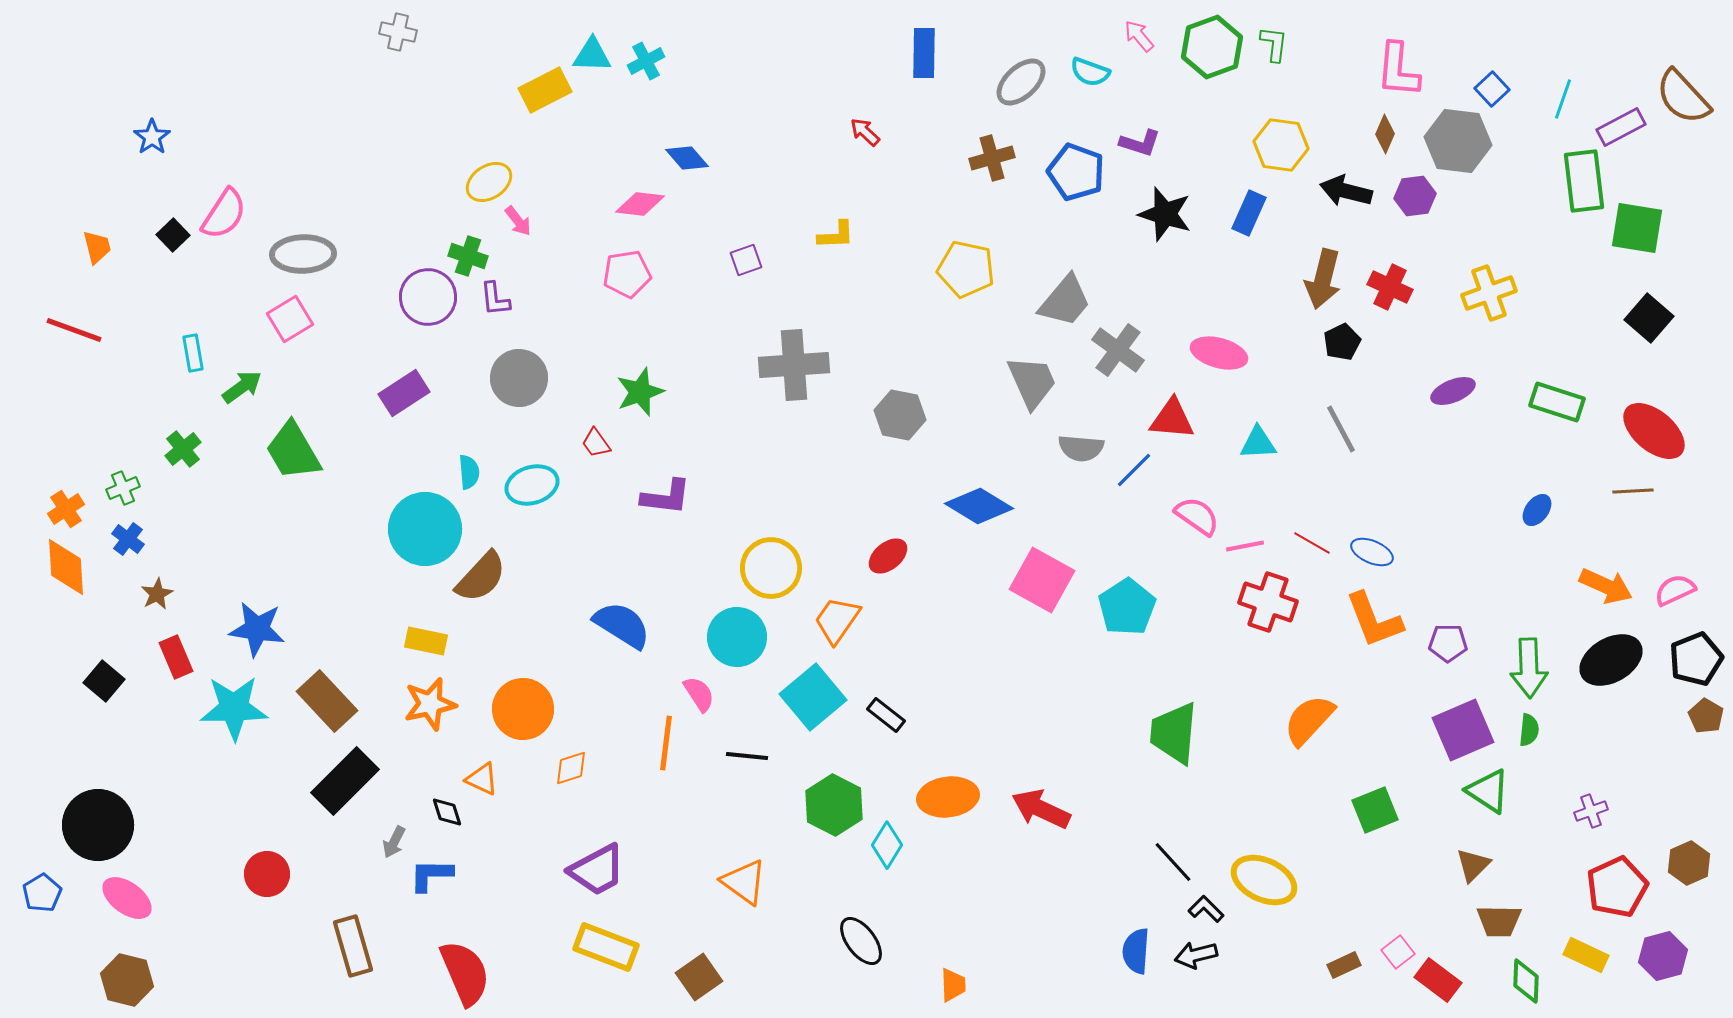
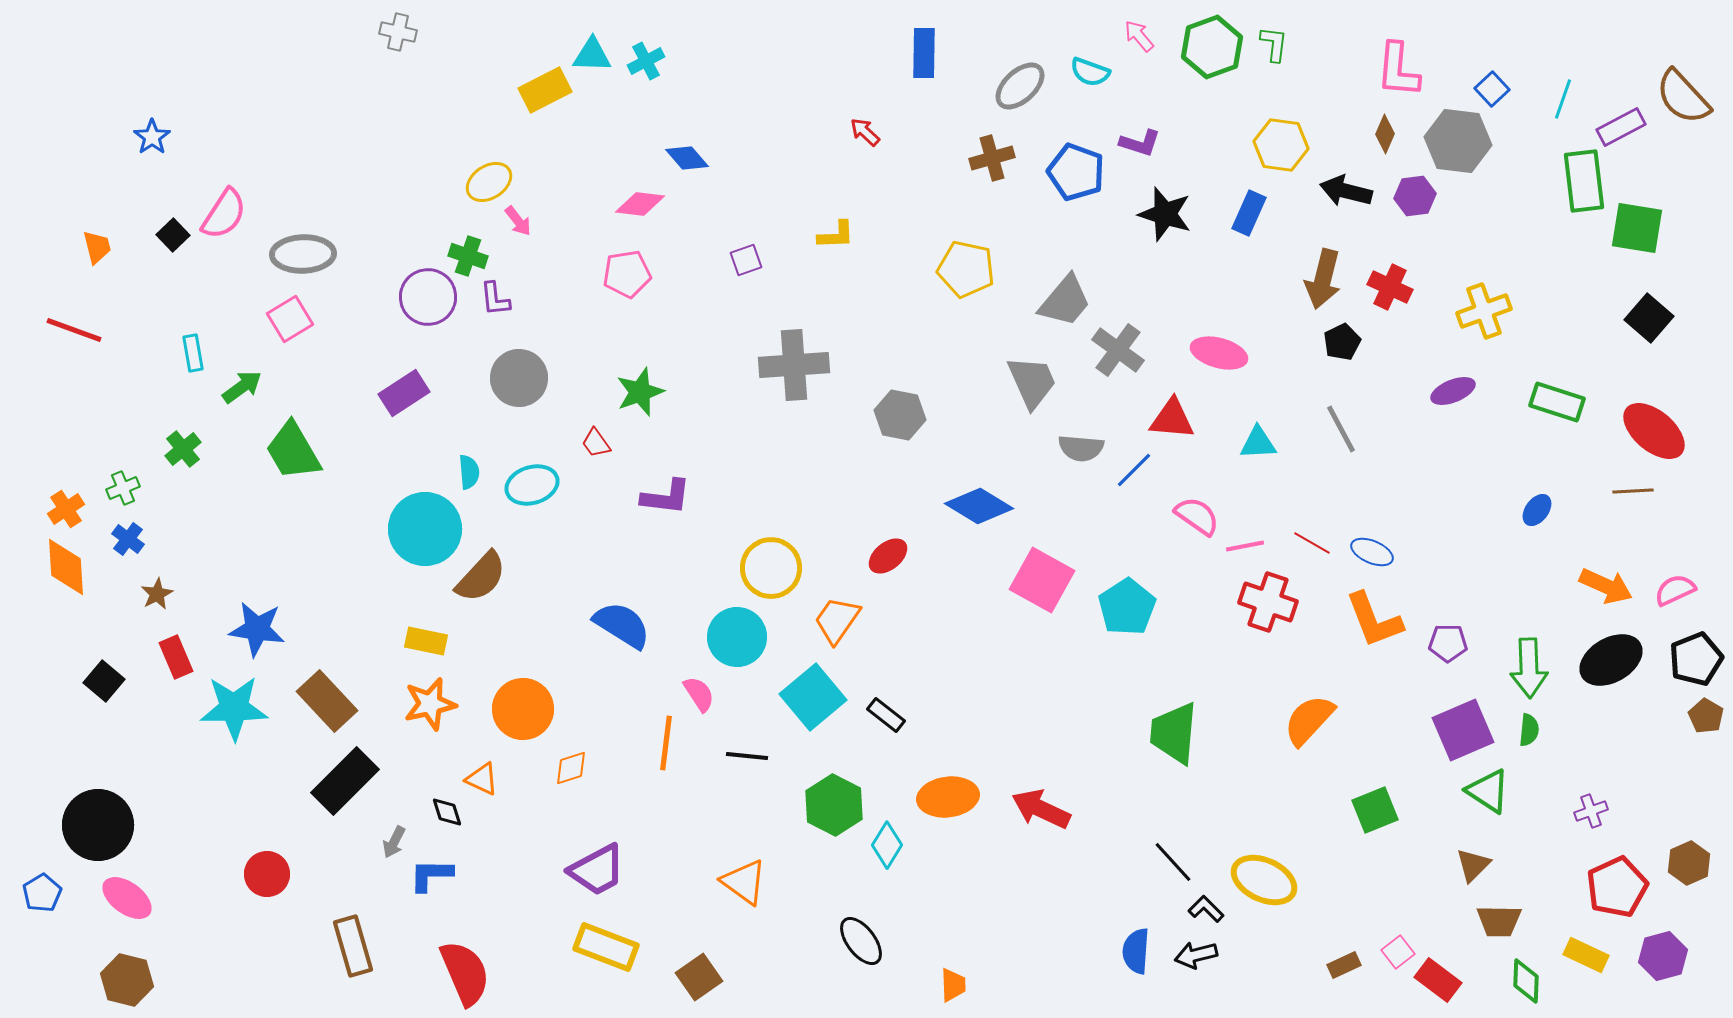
gray ellipse at (1021, 82): moved 1 px left, 4 px down
yellow cross at (1489, 293): moved 5 px left, 18 px down
